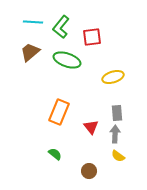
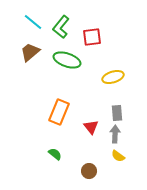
cyan line: rotated 36 degrees clockwise
